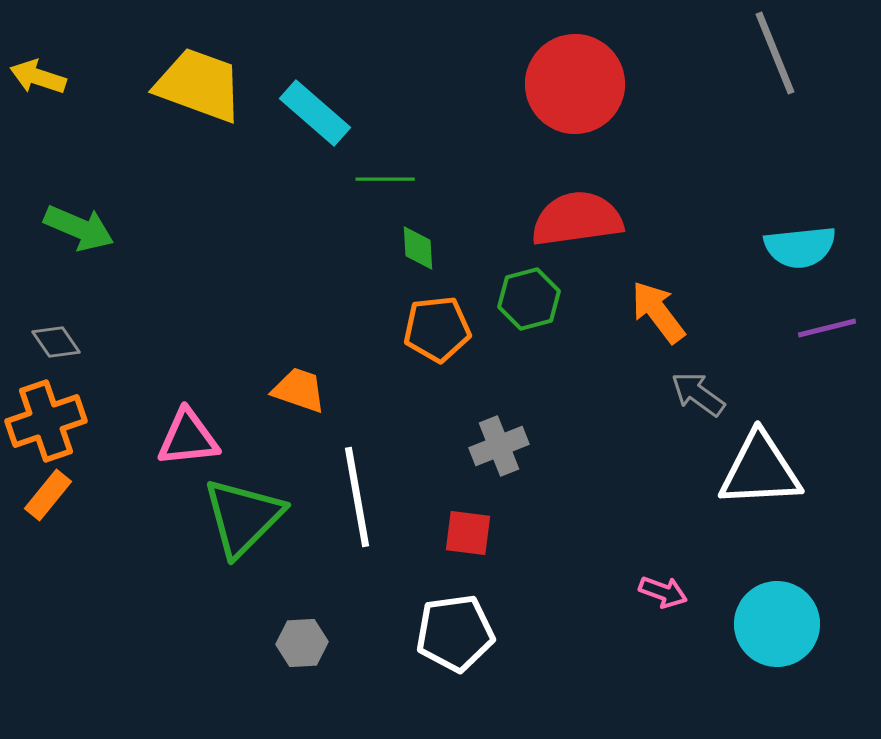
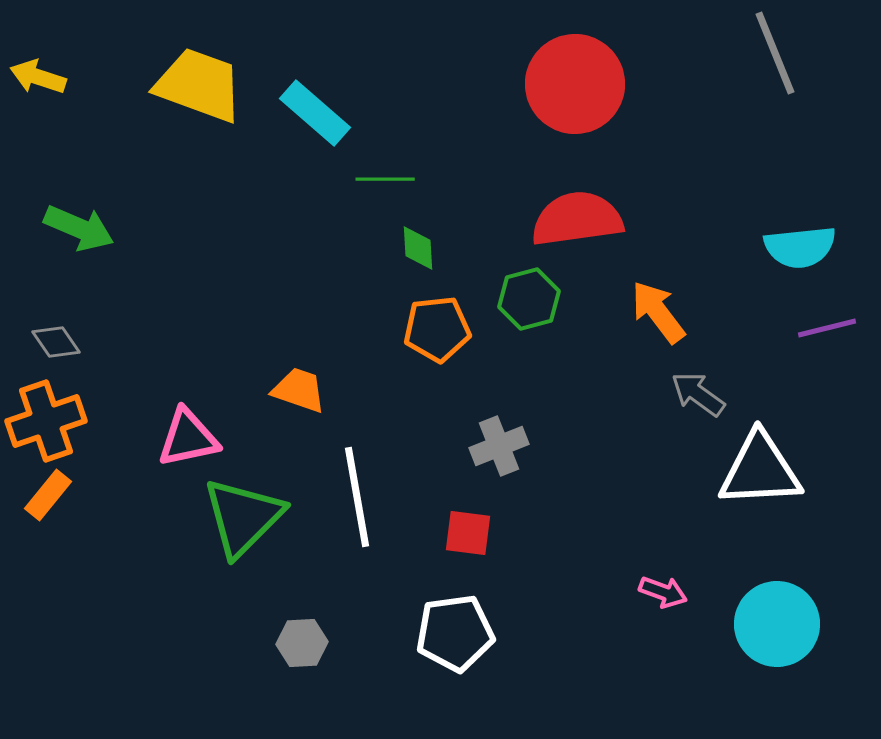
pink triangle: rotated 6 degrees counterclockwise
